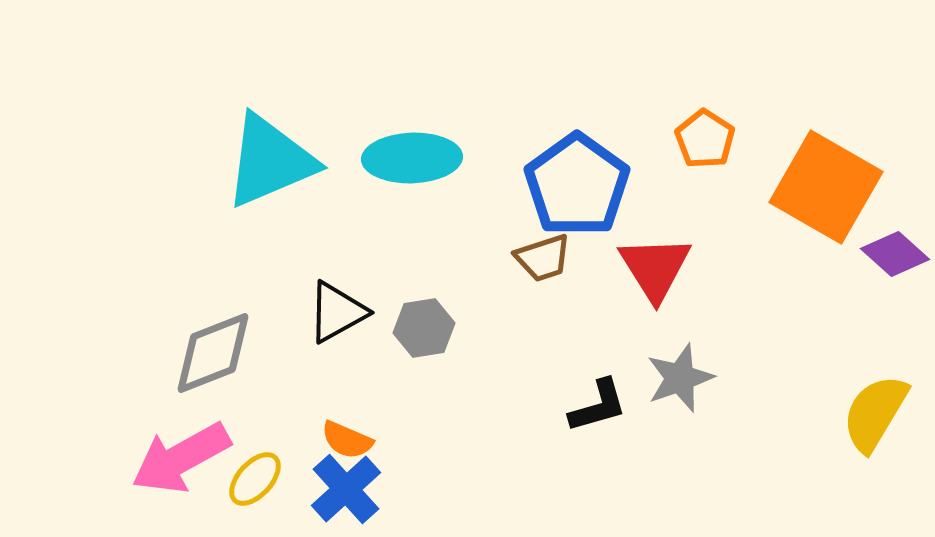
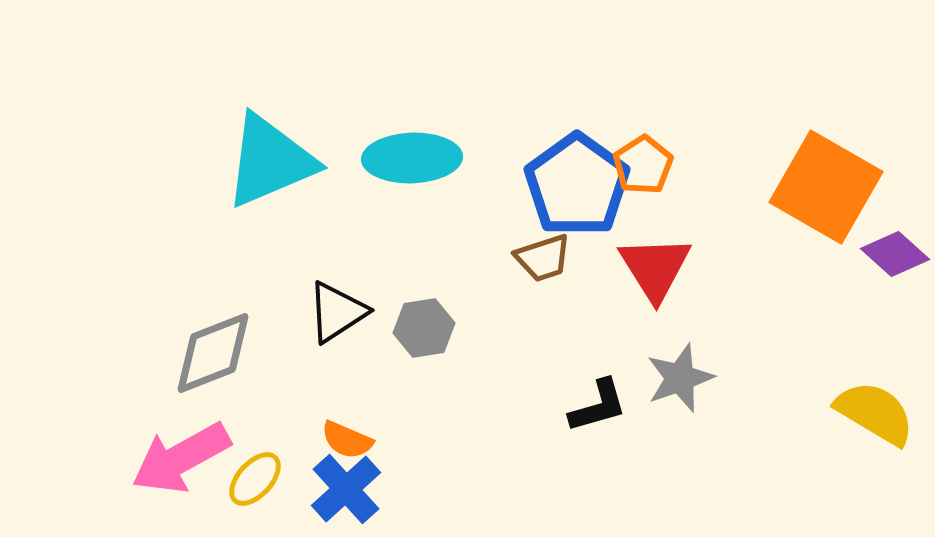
orange pentagon: moved 62 px left, 26 px down; rotated 6 degrees clockwise
black triangle: rotated 4 degrees counterclockwise
yellow semicircle: rotated 90 degrees clockwise
